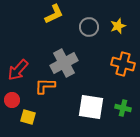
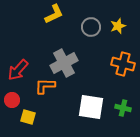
gray circle: moved 2 px right
